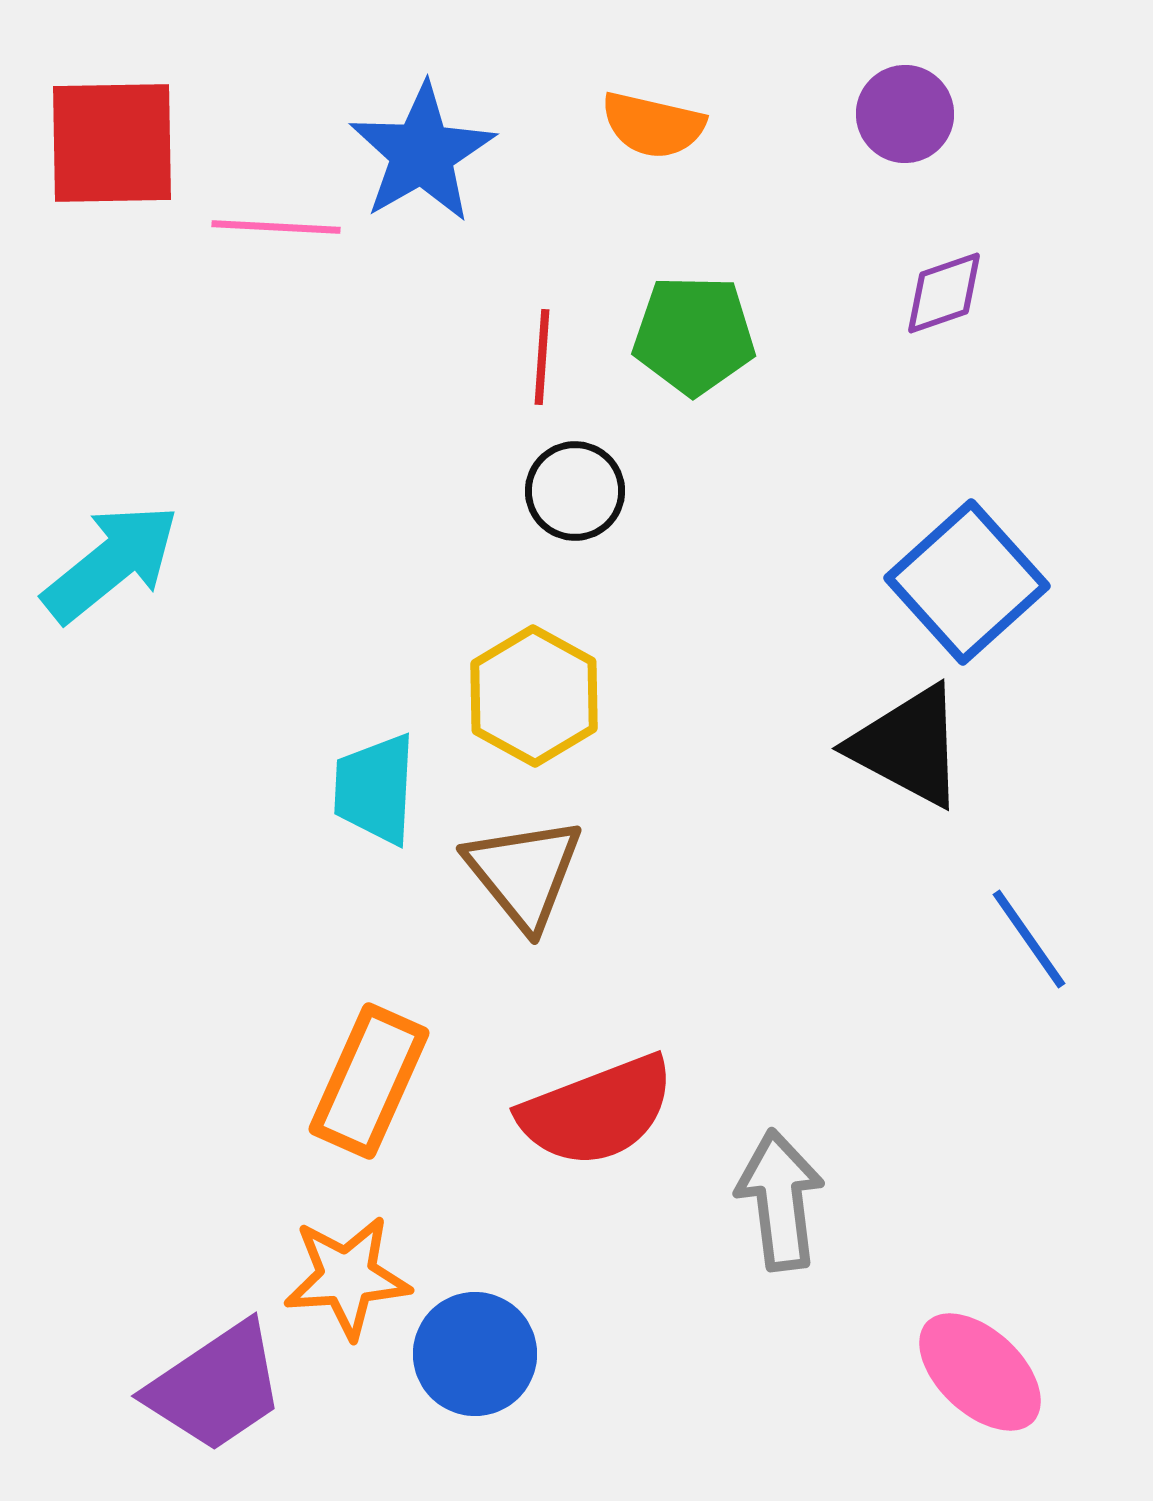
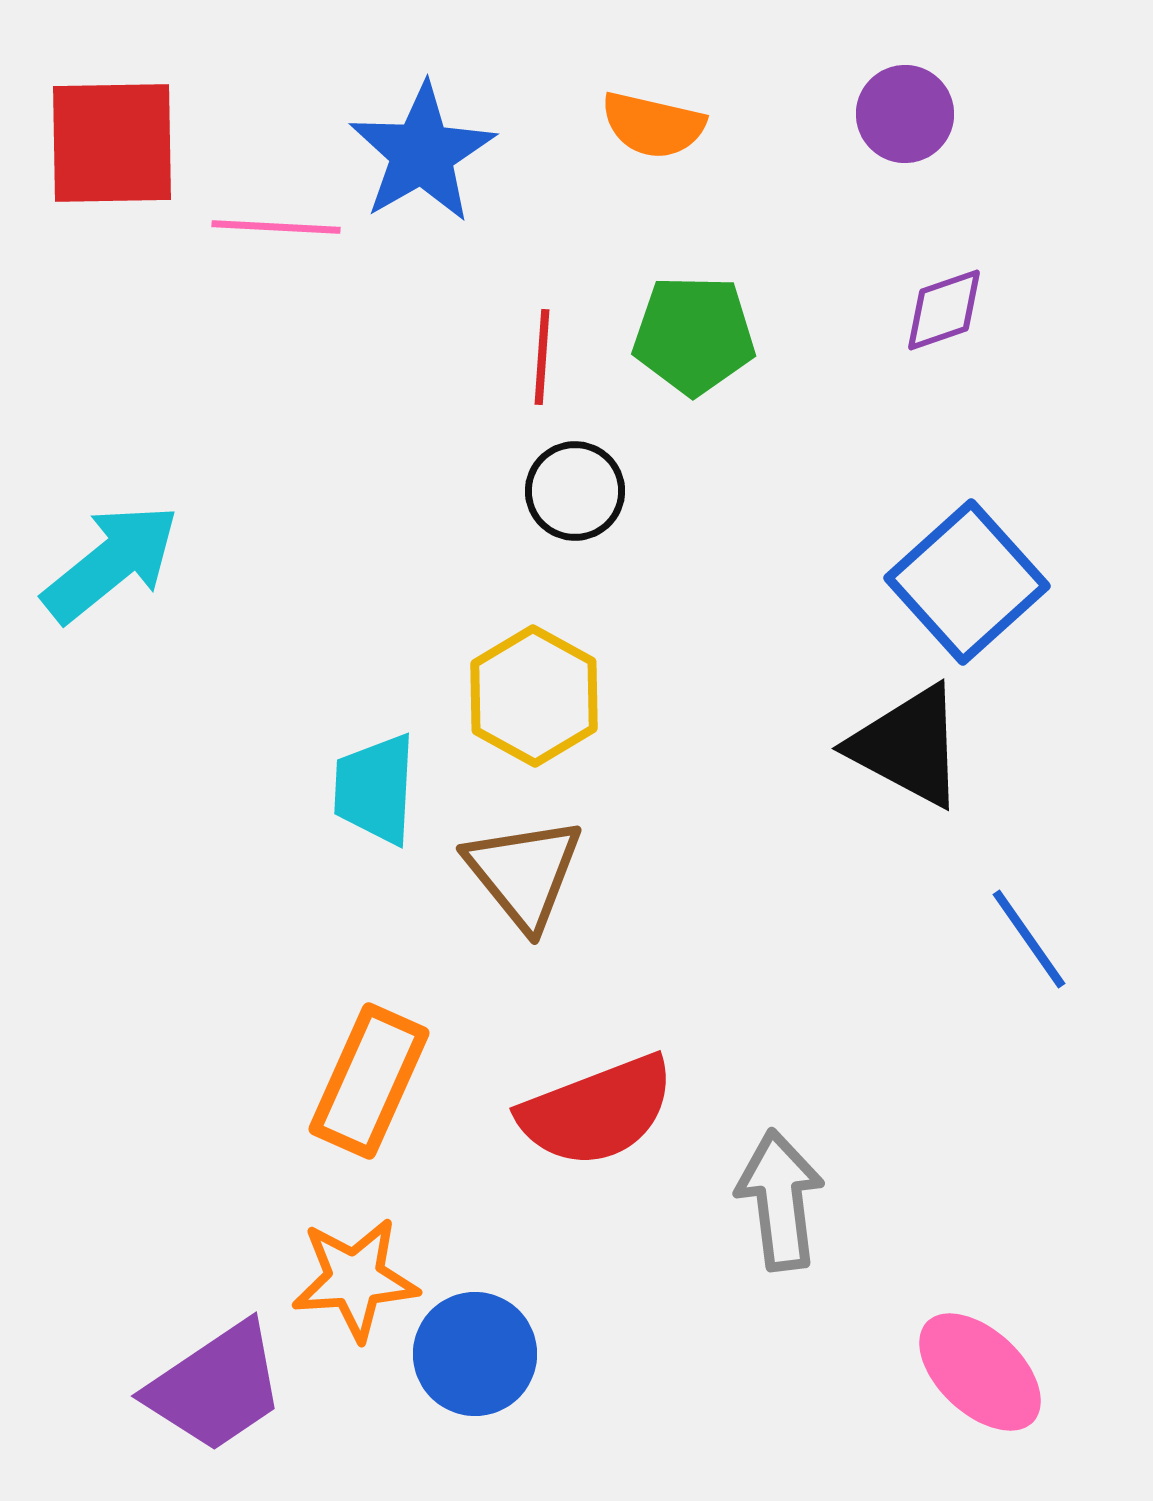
purple diamond: moved 17 px down
orange star: moved 8 px right, 2 px down
